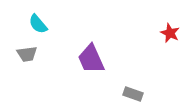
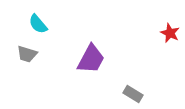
gray trapezoid: rotated 25 degrees clockwise
purple trapezoid: rotated 128 degrees counterclockwise
gray rectangle: rotated 12 degrees clockwise
